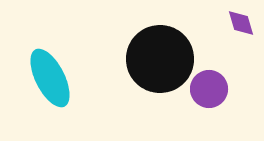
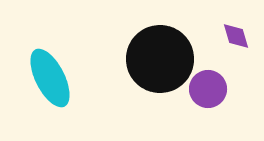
purple diamond: moved 5 px left, 13 px down
purple circle: moved 1 px left
